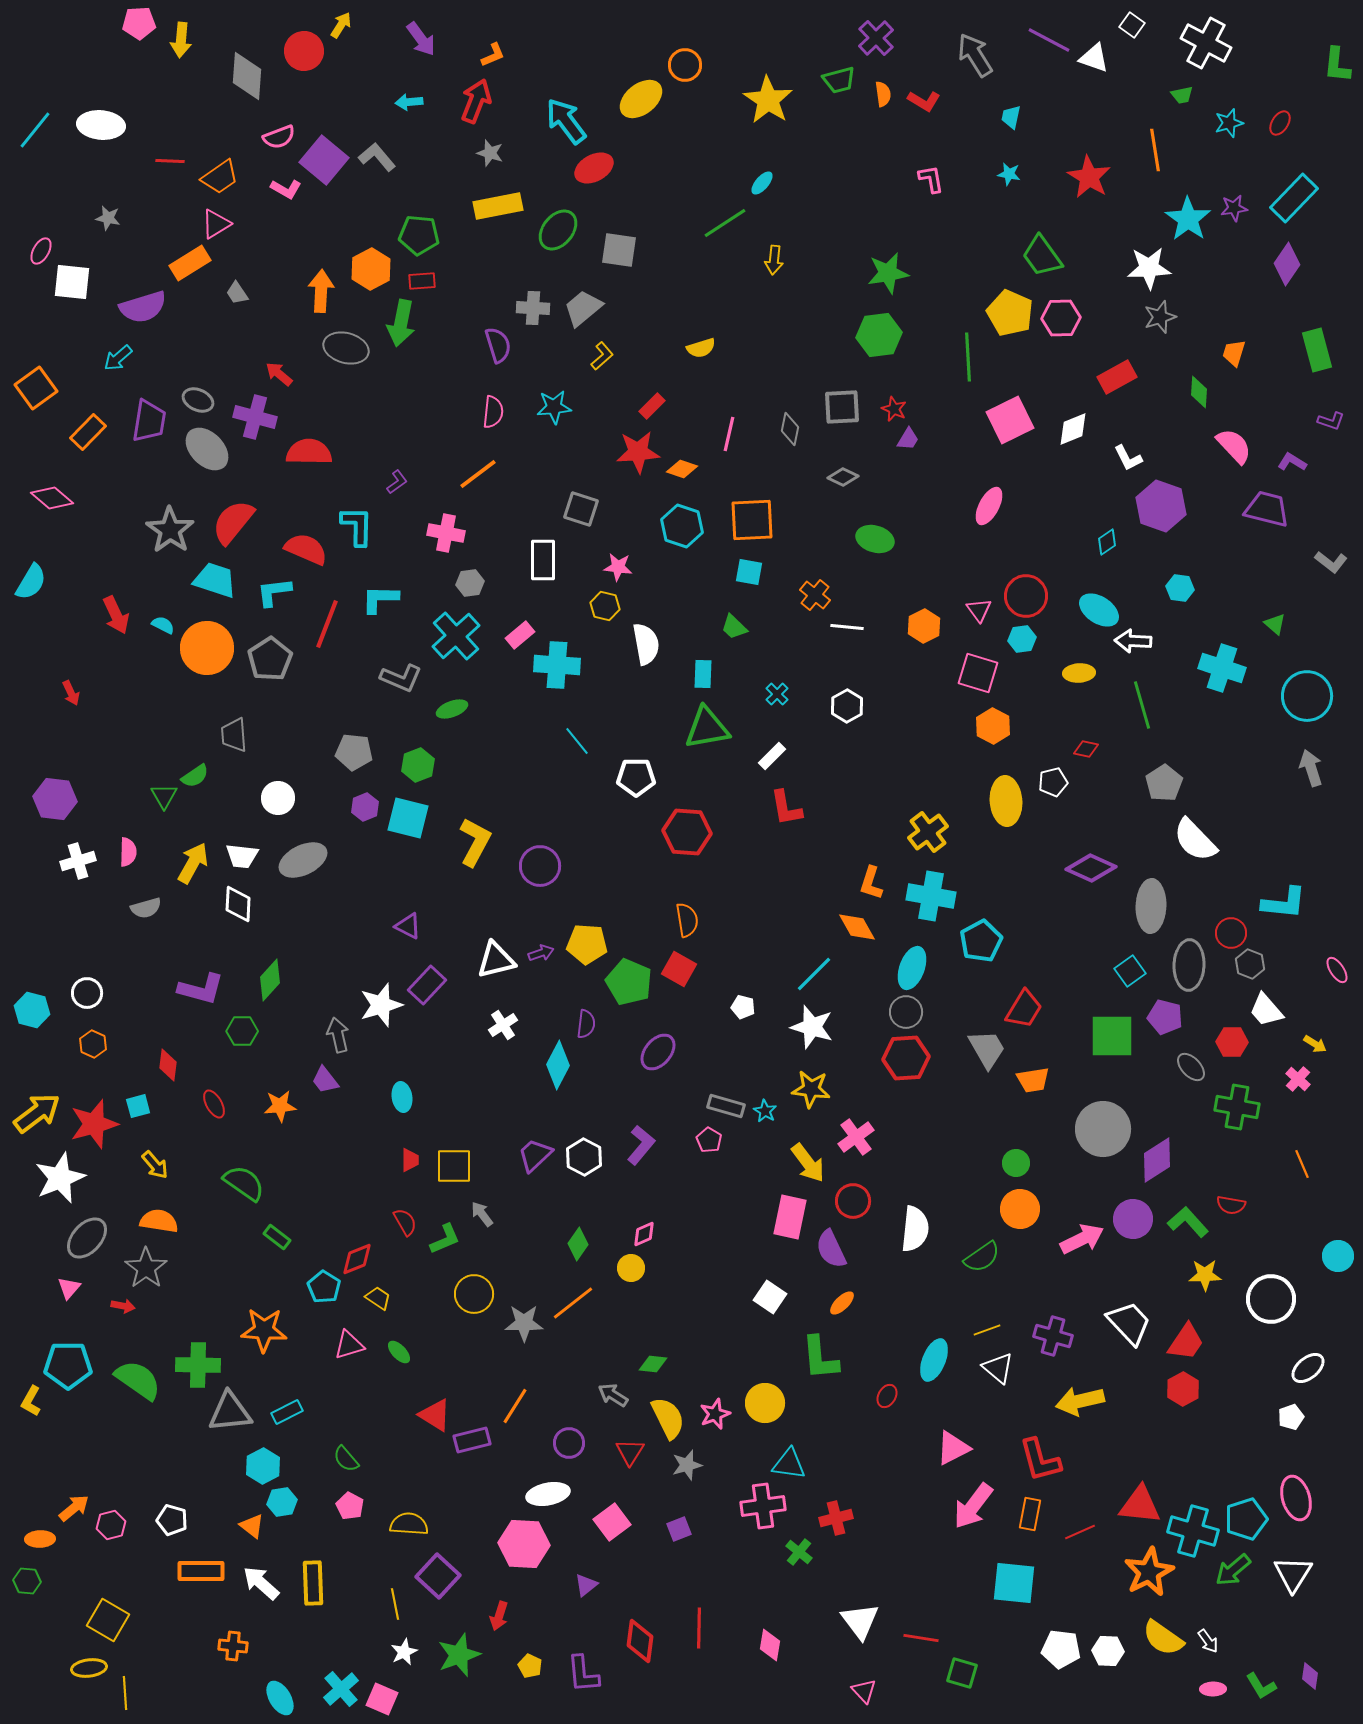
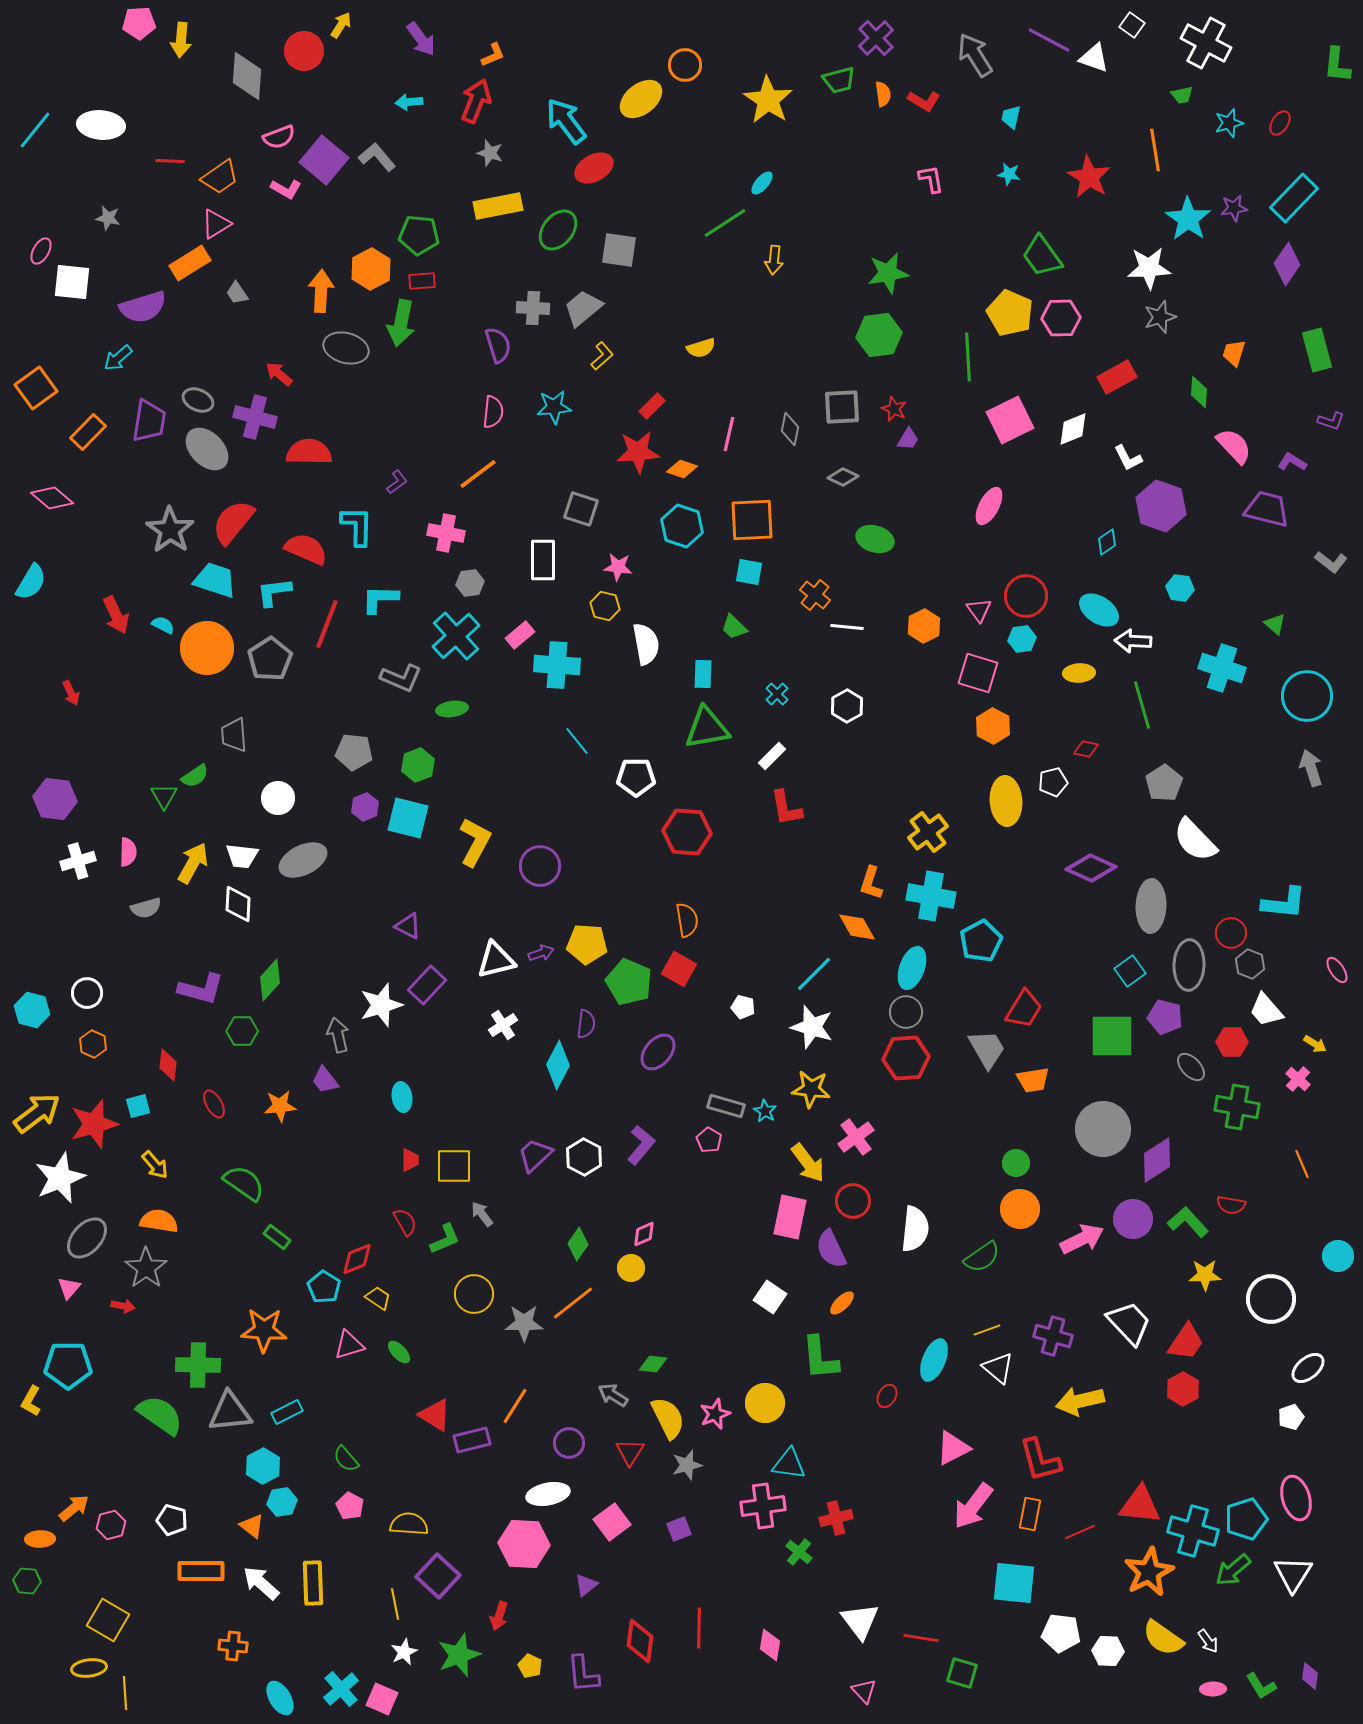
green ellipse at (452, 709): rotated 12 degrees clockwise
green semicircle at (138, 1380): moved 22 px right, 35 px down
white pentagon at (1061, 1649): moved 16 px up
